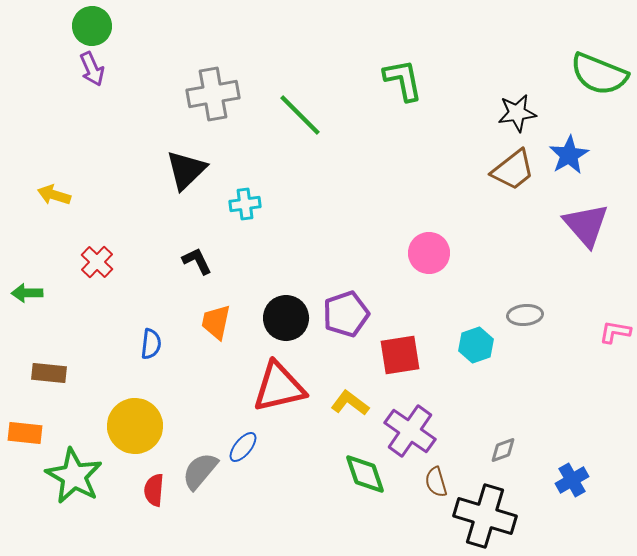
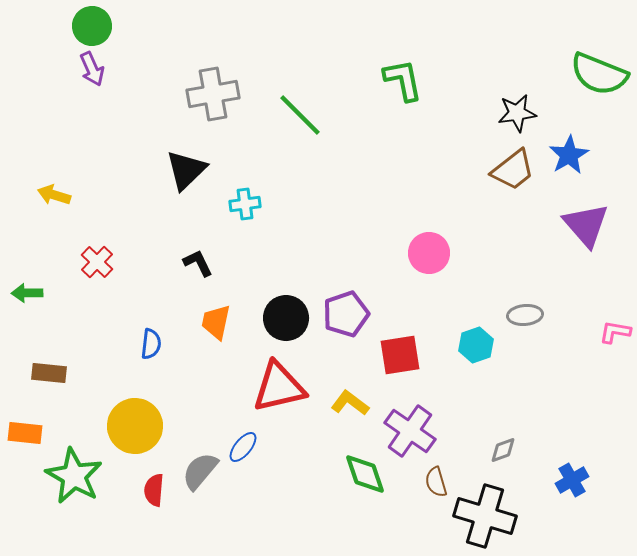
black L-shape: moved 1 px right, 2 px down
